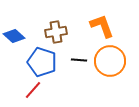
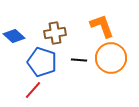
brown cross: moved 1 px left, 1 px down
orange circle: moved 1 px right, 3 px up
